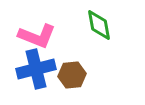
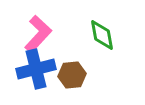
green diamond: moved 3 px right, 10 px down
pink L-shape: moved 1 px right, 2 px up; rotated 69 degrees counterclockwise
